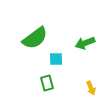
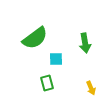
green arrow: rotated 78 degrees counterclockwise
